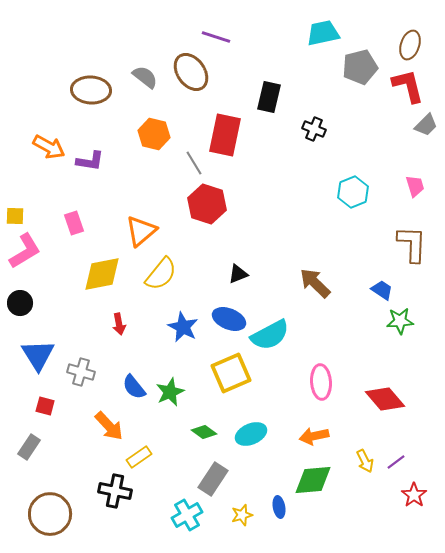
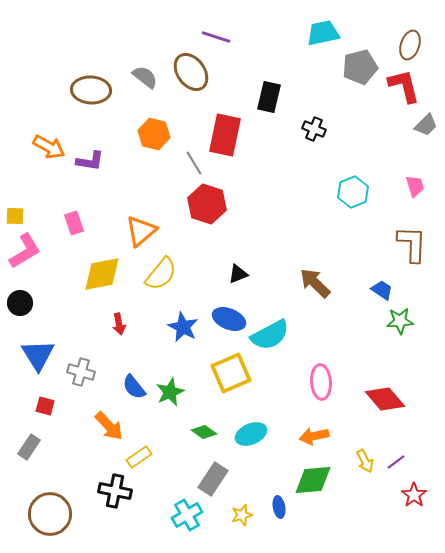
red L-shape at (408, 86): moved 4 px left
